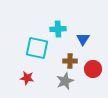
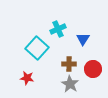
cyan cross: rotated 21 degrees counterclockwise
cyan square: rotated 30 degrees clockwise
brown cross: moved 1 px left, 3 px down
gray star: moved 5 px right, 3 px down; rotated 18 degrees counterclockwise
